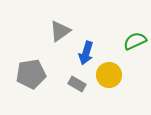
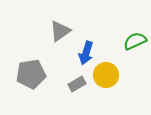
yellow circle: moved 3 px left
gray rectangle: rotated 60 degrees counterclockwise
